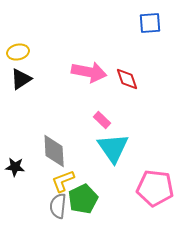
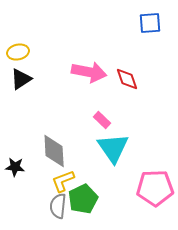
pink pentagon: rotated 9 degrees counterclockwise
